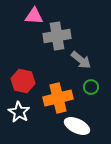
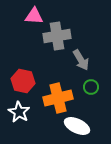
gray arrow: rotated 20 degrees clockwise
